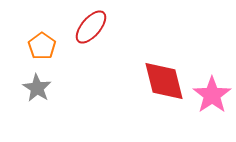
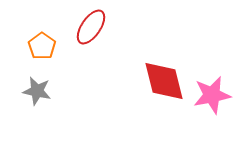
red ellipse: rotated 6 degrees counterclockwise
gray star: moved 3 px down; rotated 20 degrees counterclockwise
pink star: rotated 24 degrees clockwise
